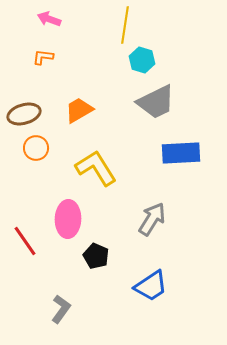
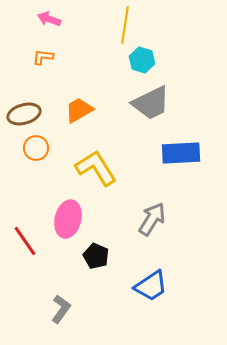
gray trapezoid: moved 5 px left, 1 px down
pink ellipse: rotated 12 degrees clockwise
